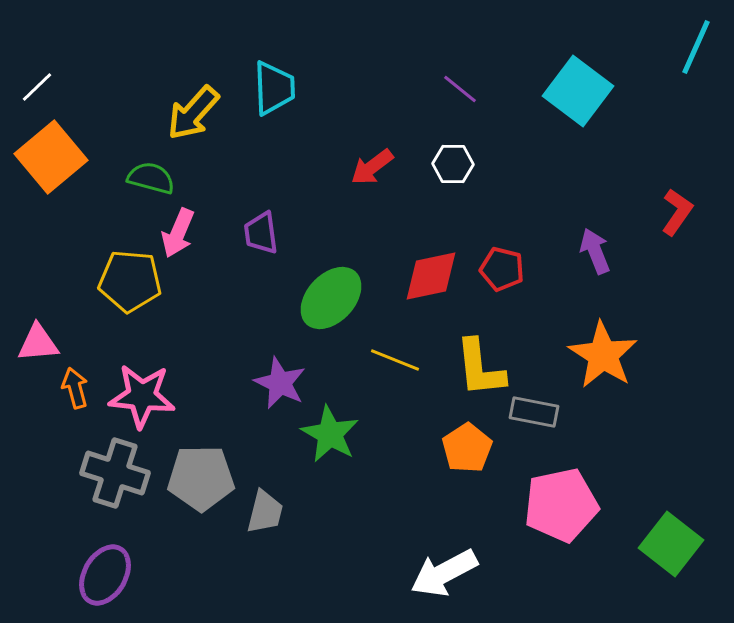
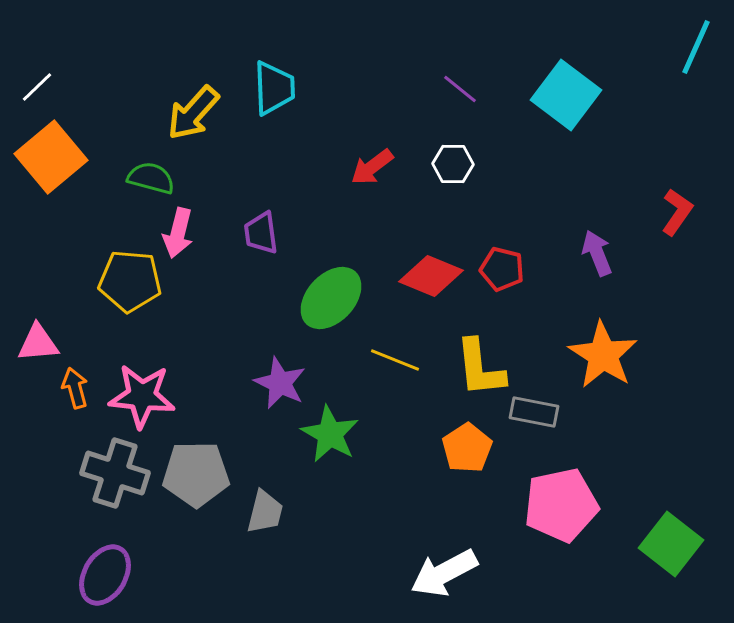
cyan square: moved 12 px left, 4 px down
pink arrow: rotated 9 degrees counterclockwise
purple arrow: moved 2 px right, 2 px down
red diamond: rotated 34 degrees clockwise
gray pentagon: moved 5 px left, 4 px up
